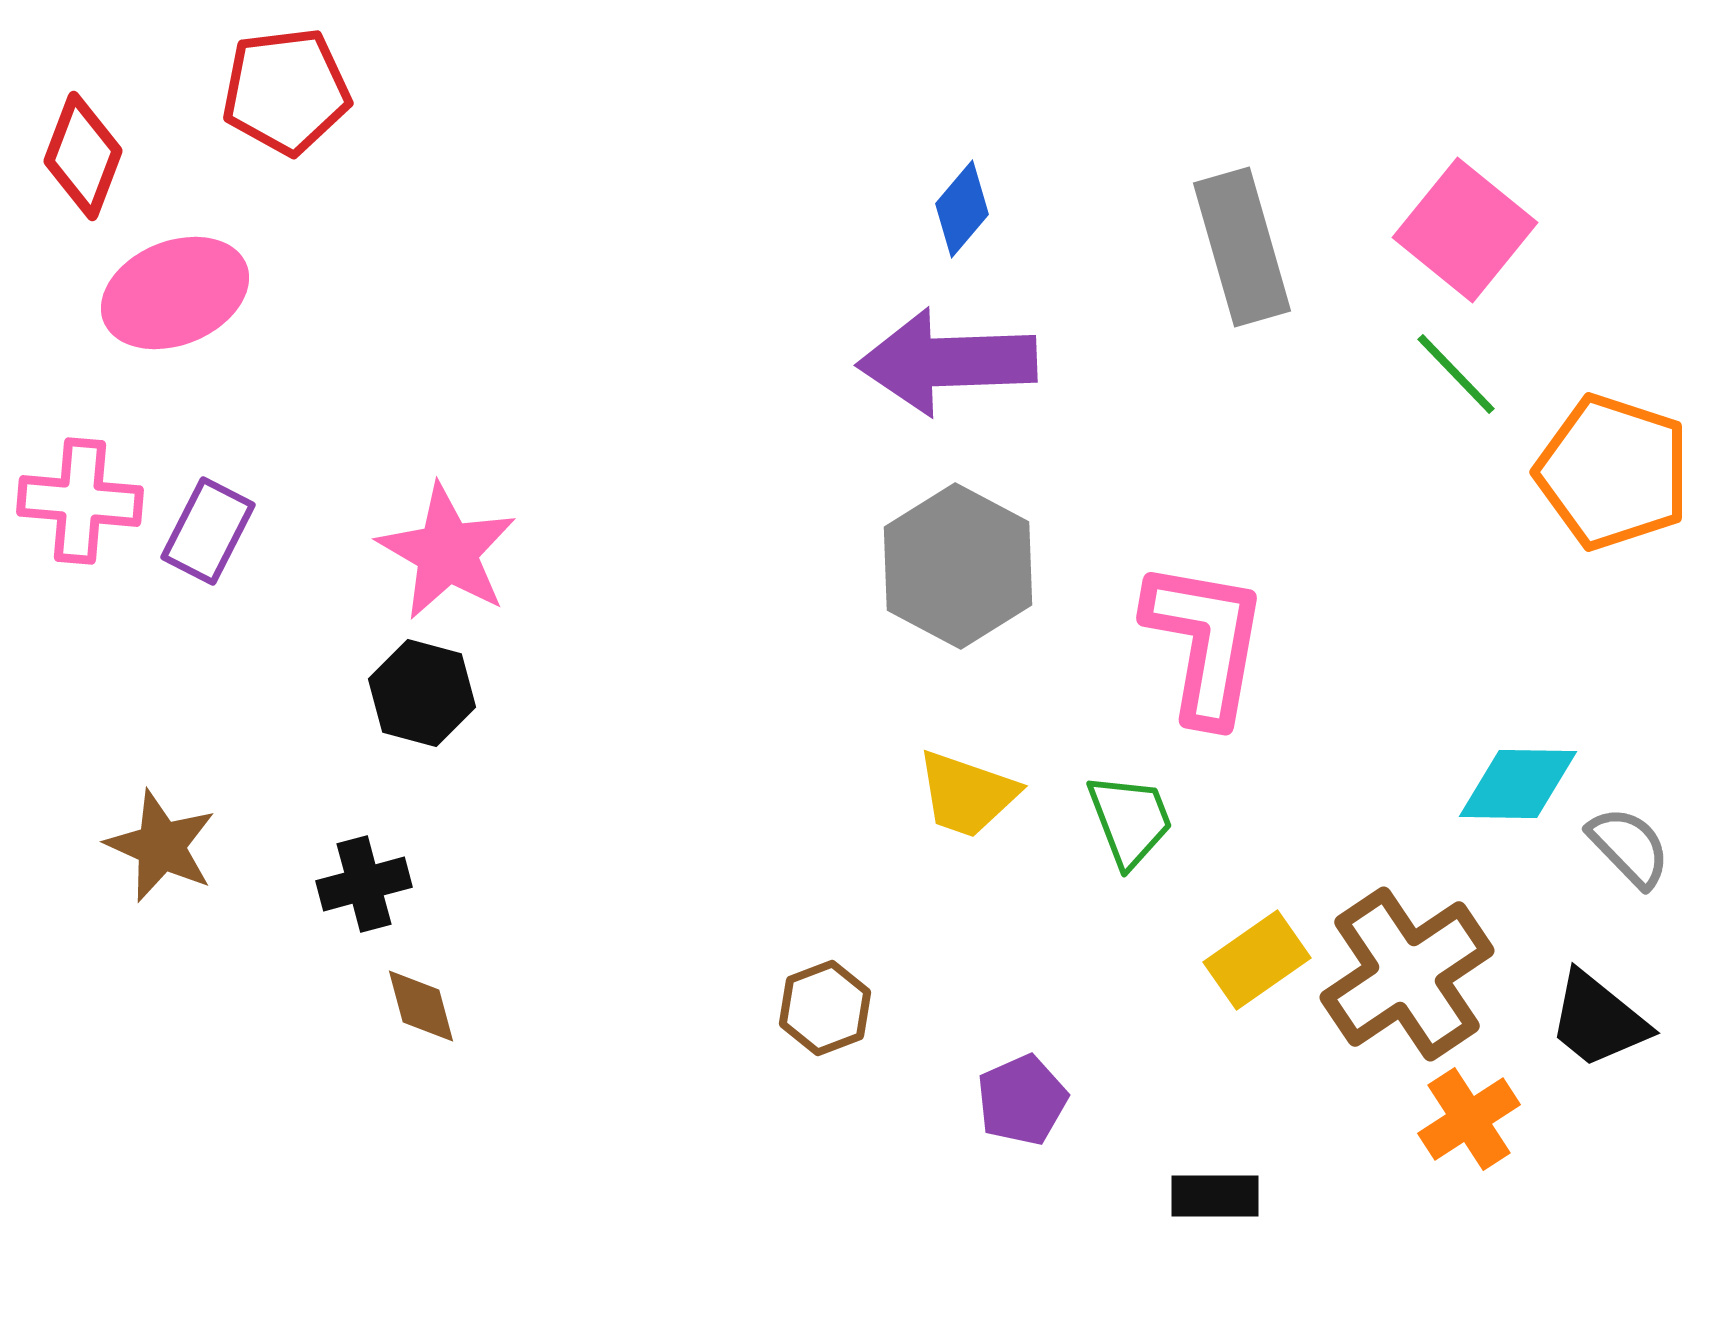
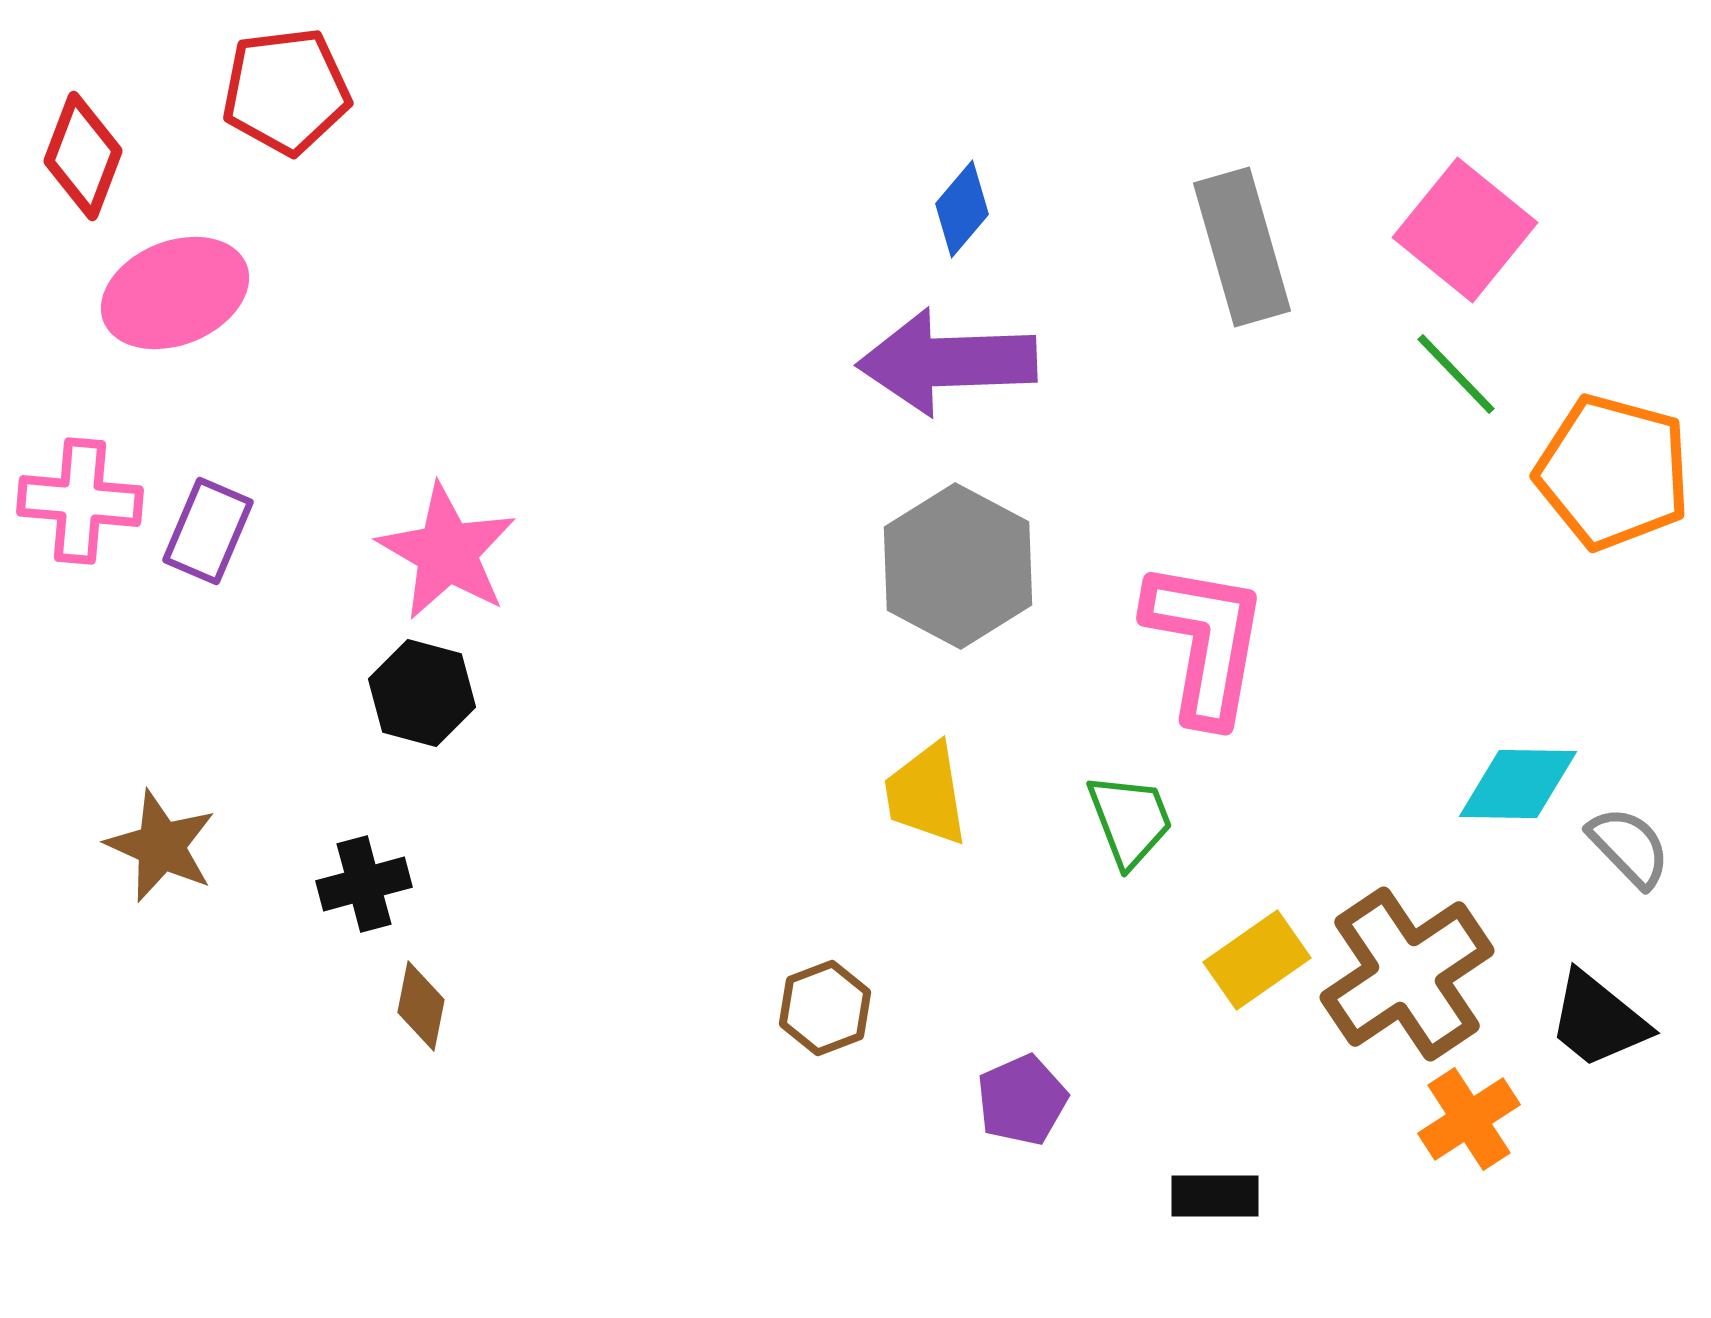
orange pentagon: rotated 3 degrees counterclockwise
purple rectangle: rotated 4 degrees counterclockwise
yellow trapezoid: moved 41 px left; rotated 62 degrees clockwise
brown diamond: rotated 26 degrees clockwise
